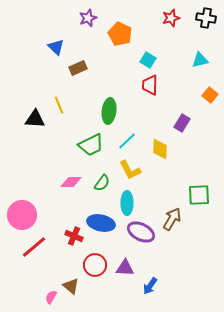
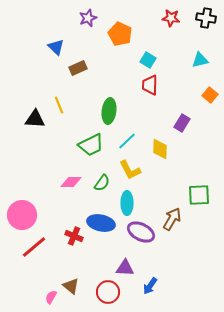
red star: rotated 24 degrees clockwise
red circle: moved 13 px right, 27 px down
